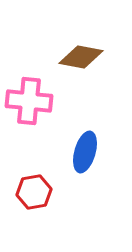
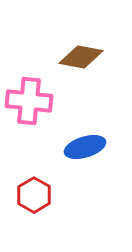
blue ellipse: moved 5 px up; rotated 57 degrees clockwise
red hexagon: moved 3 px down; rotated 20 degrees counterclockwise
